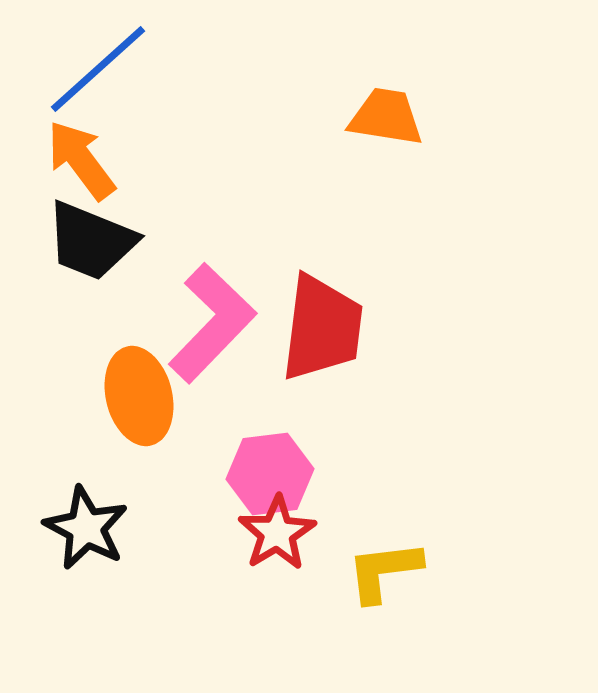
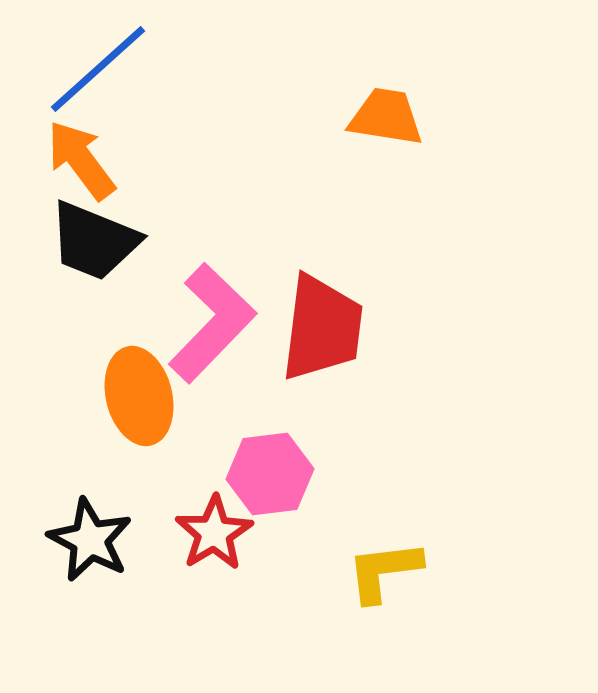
black trapezoid: moved 3 px right
black star: moved 4 px right, 12 px down
red star: moved 63 px left
